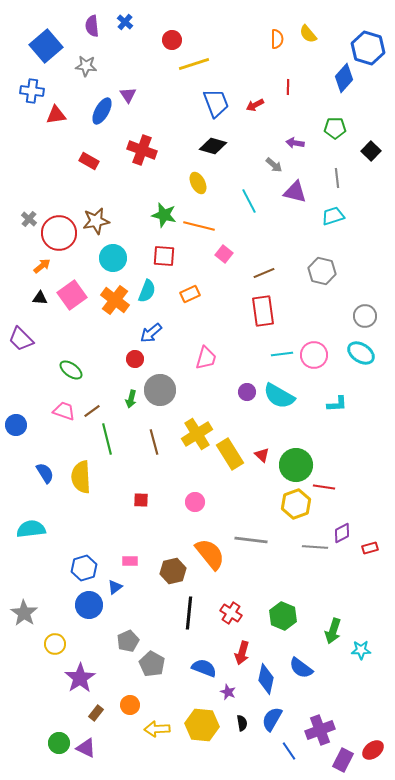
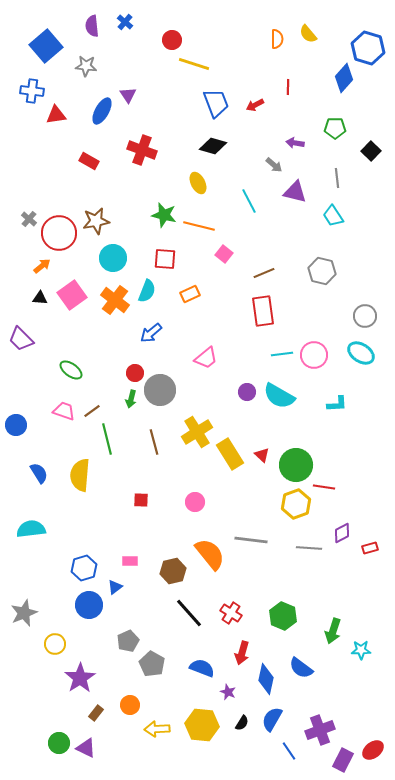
yellow line at (194, 64): rotated 36 degrees clockwise
cyan trapezoid at (333, 216): rotated 105 degrees counterclockwise
red square at (164, 256): moved 1 px right, 3 px down
pink trapezoid at (206, 358): rotated 35 degrees clockwise
red circle at (135, 359): moved 14 px down
yellow cross at (197, 434): moved 2 px up
blue semicircle at (45, 473): moved 6 px left
yellow semicircle at (81, 477): moved 1 px left, 2 px up; rotated 8 degrees clockwise
gray line at (315, 547): moved 6 px left, 1 px down
gray star at (24, 613): rotated 16 degrees clockwise
black line at (189, 613): rotated 48 degrees counterclockwise
blue semicircle at (204, 668): moved 2 px left
black semicircle at (242, 723): rotated 42 degrees clockwise
